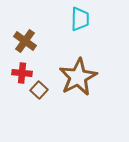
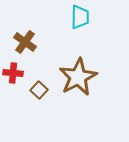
cyan trapezoid: moved 2 px up
brown cross: moved 1 px down
red cross: moved 9 px left
